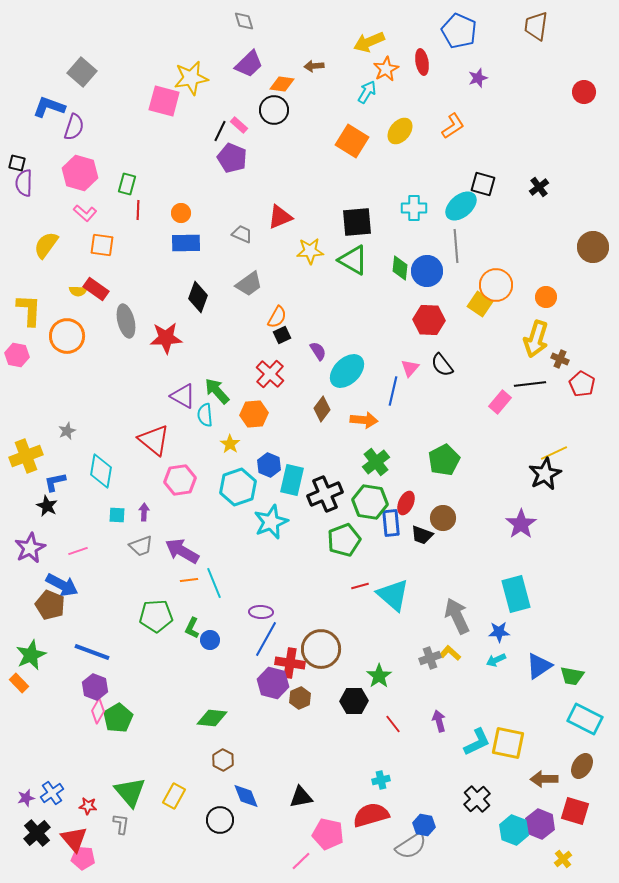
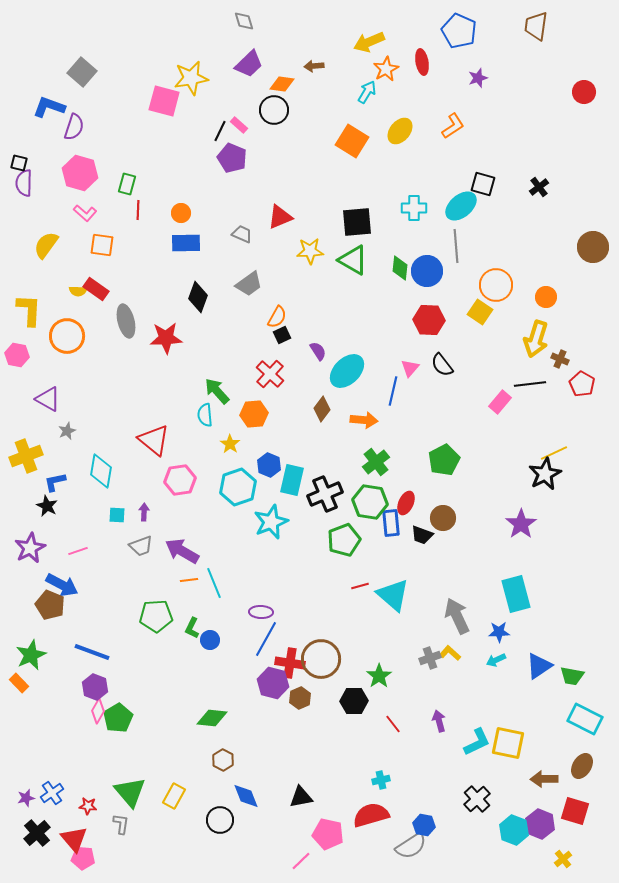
black square at (17, 163): moved 2 px right
yellow square at (480, 304): moved 8 px down
purple triangle at (183, 396): moved 135 px left, 3 px down
brown circle at (321, 649): moved 10 px down
